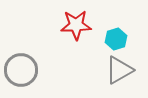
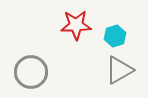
cyan hexagon: moved 1 px left, 3 px up
gray circle: moved 10 px right, 2 px down
